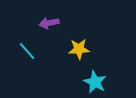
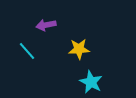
purple arrow: moved 3 px left, 2 px down
cyan star: moved 4 px left
